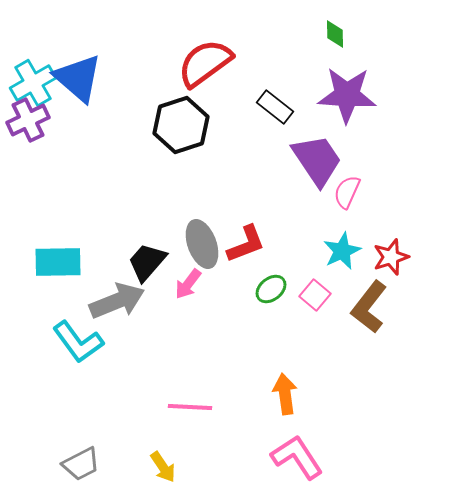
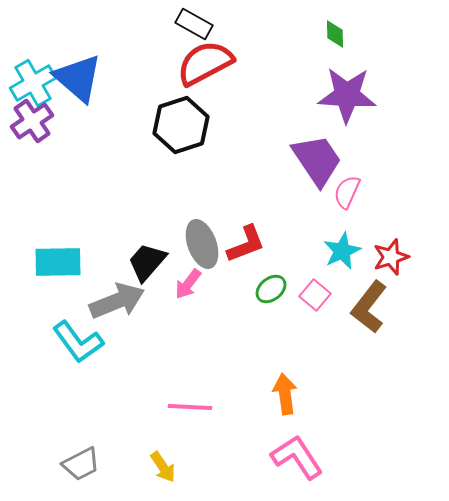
red semicircle: rotated 8 degrees clockwise
black rectangle: moved 81 px left, 83 px up; rotated 9 degrees counterclockwise
purple cross: moved 4 px right, 1 px down; rotated 9 degrees counterclockwise
